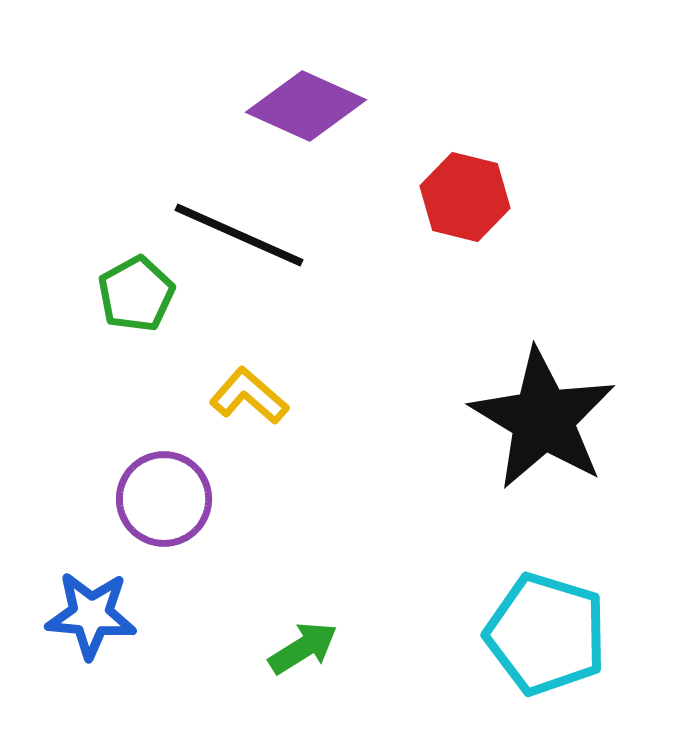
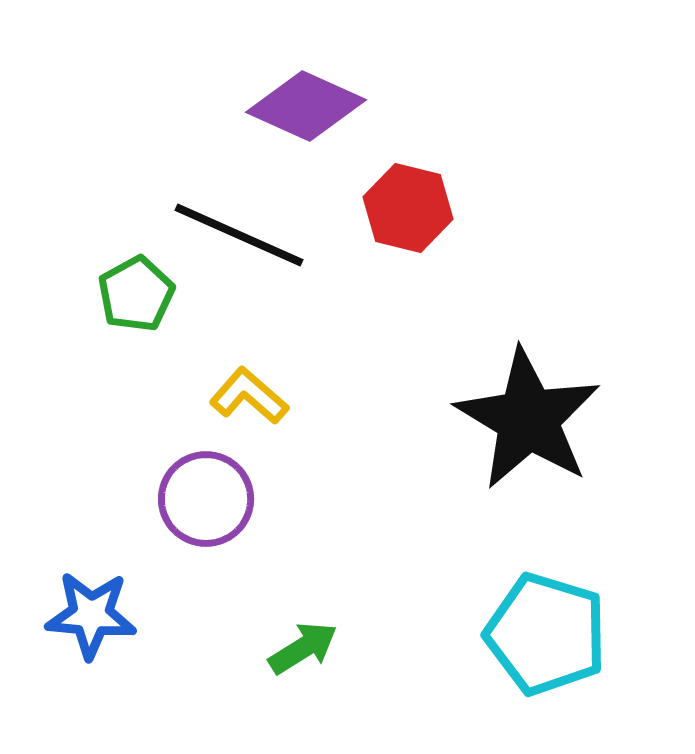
red hexagon: moved 57 px left, 11 px down
black star: moved 15 px left
purple circle: moved 42 px right
